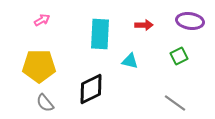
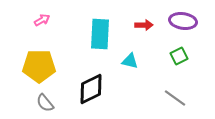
purple ellipse: moved 7 px left
gray line: moved 5 px up
